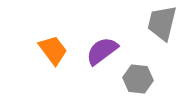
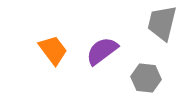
gray hexagon: moved 8 px right, 1 px up
